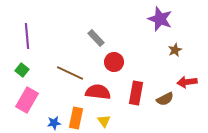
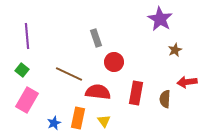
purple star: rotated 10 degrees clockwise
gray rectangle: rotated 24 degrees clockwise
brown line: moved 1 px left, 1 px down
brown semicircle: rotated 120 degrees clockwise
orange rectangle: moved 2 px right
blue star: rotated 16 degrees counterclockwise
